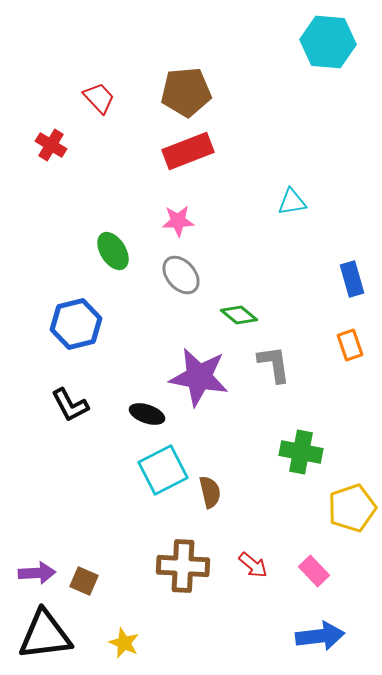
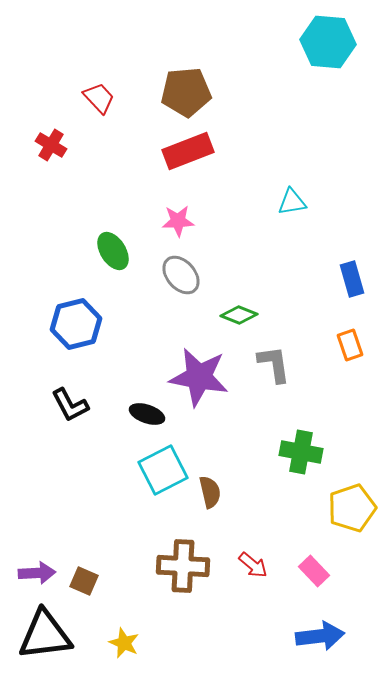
green diamond: rotated 18 degrees counterclockwise
